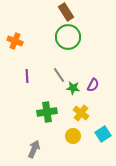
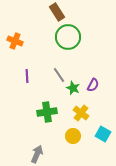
brown rectangle: moved 9 px left
green star: rotated 16 degrees clockwise
cyan square: rotated 28 degrees counterclockwise
gray arrow: moved 3 px right, 5 px down
